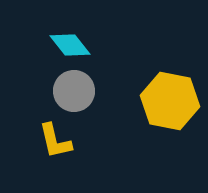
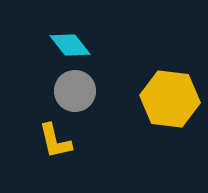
gray circle: moved 1 px right
yellow hexagon: moved 2 px up; rotated 4 degrees counterclockwise
